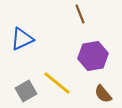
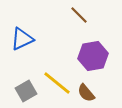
brown line: moved 1 px left, 1 px down; rotated 24 degrees counterclockwise
brown semicircle: moved 17 px left, 1 px up
